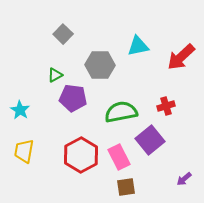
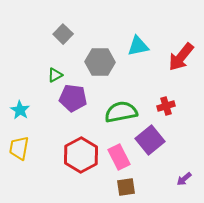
red arrow: rotated 8 degrees counterclockwise
gray hexagon: moved 3 px up
yellow trapezoid: moved 5 px left, 3 px up
